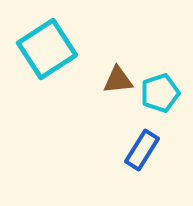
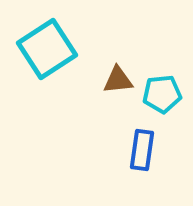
cyan pentagon: moved 2 px right, 1 px down; rotated 12 degrees clockwise
blue rectangle: rotated 24 degrees counterclockwise
